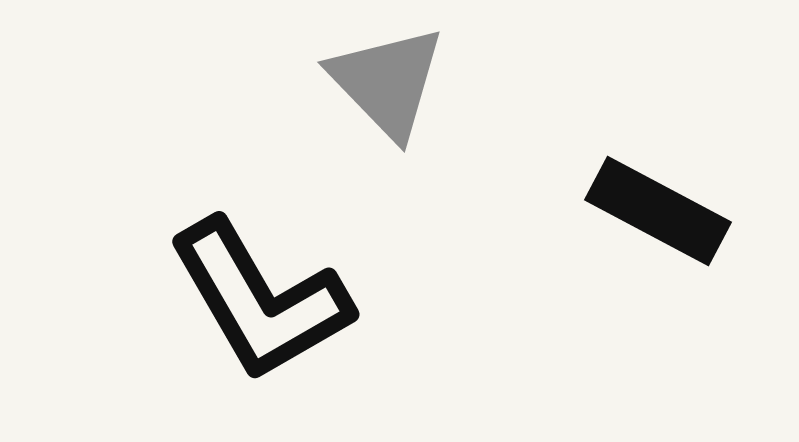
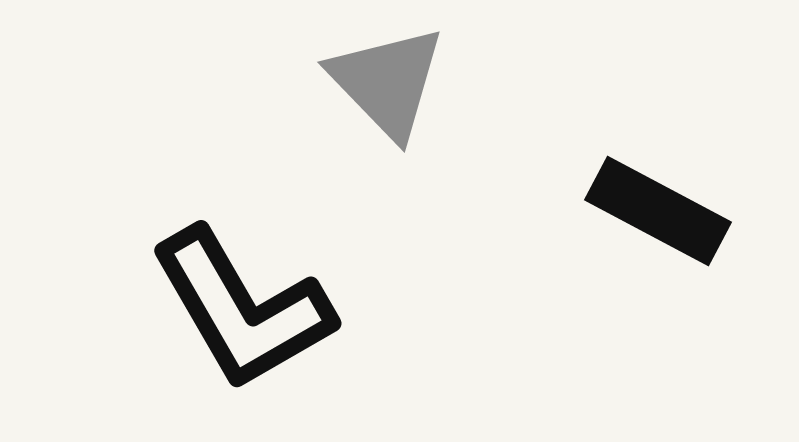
black L-shape: moved 18 px left, 9 px down
